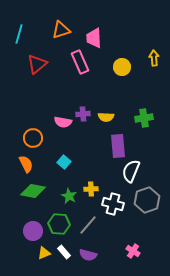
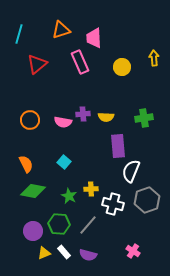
orange circle: moved 3 px left, 18 px up
